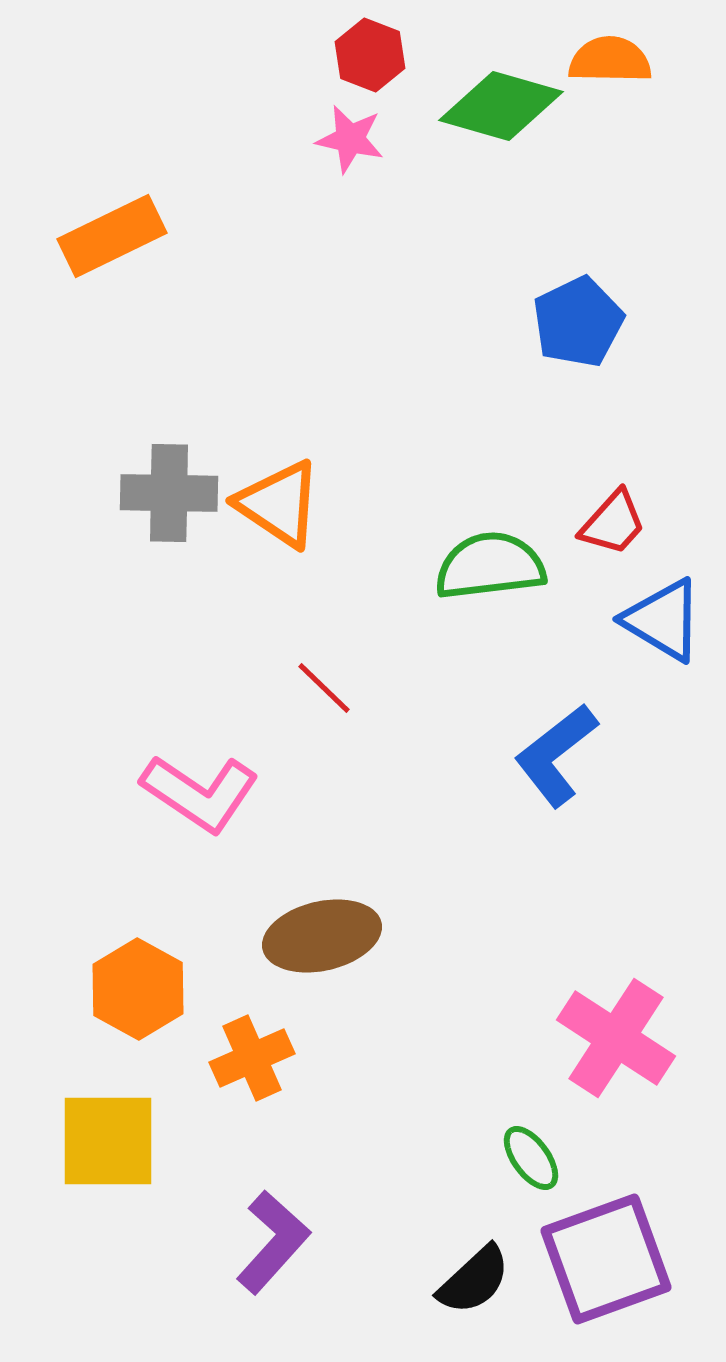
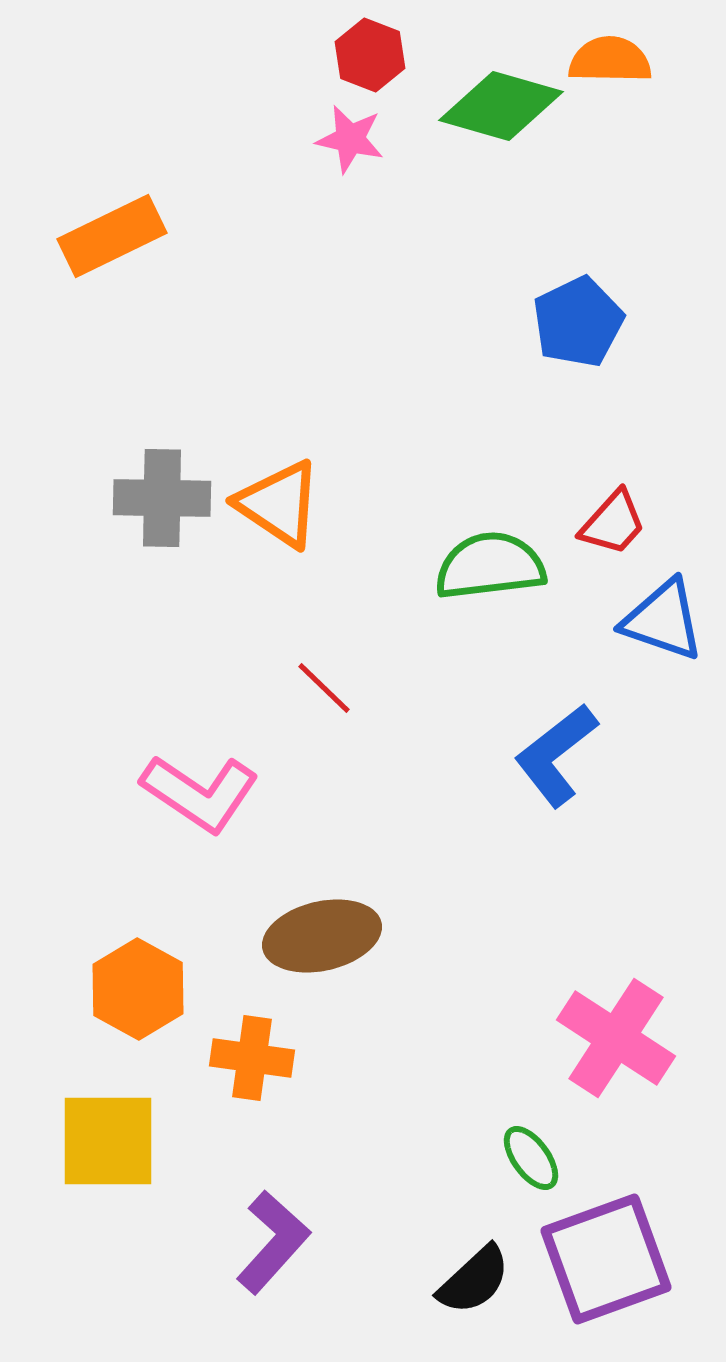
gray cross: moved 7 px left, 5 px down
blue triangle: rotated 12 degrees counterclockwise
orange cross: rotated 32 degrees clockwise
